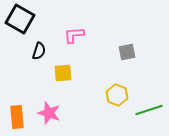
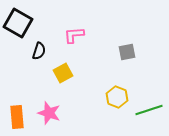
black square: moved 2 px left, 4 px down
yellow square: rotated 24 degrees counterclockwise
yellow hexagon: moved 2 px down
